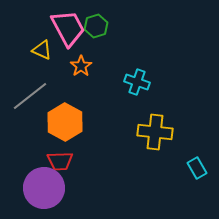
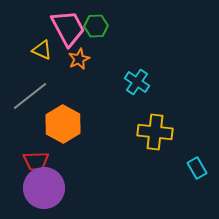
green hexagon: rotated 15 degrees clockwise
orange star: moved 2 px left, 7 px up; rotated 10 degrees clockwise
cyan cross: rotated 15 degrees clockwise
orange hexagon: moved 2 px left, 2 px down
red trapezoid: moved 24 px left
